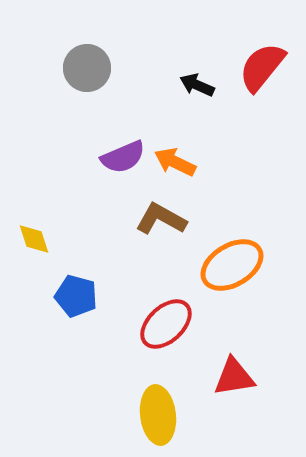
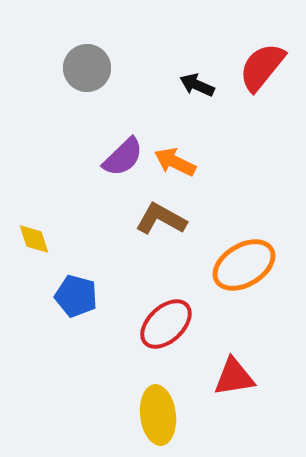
purple semicircle: rotated 21 degrees counterclockwise
orange ellipse: moved 12 px right
